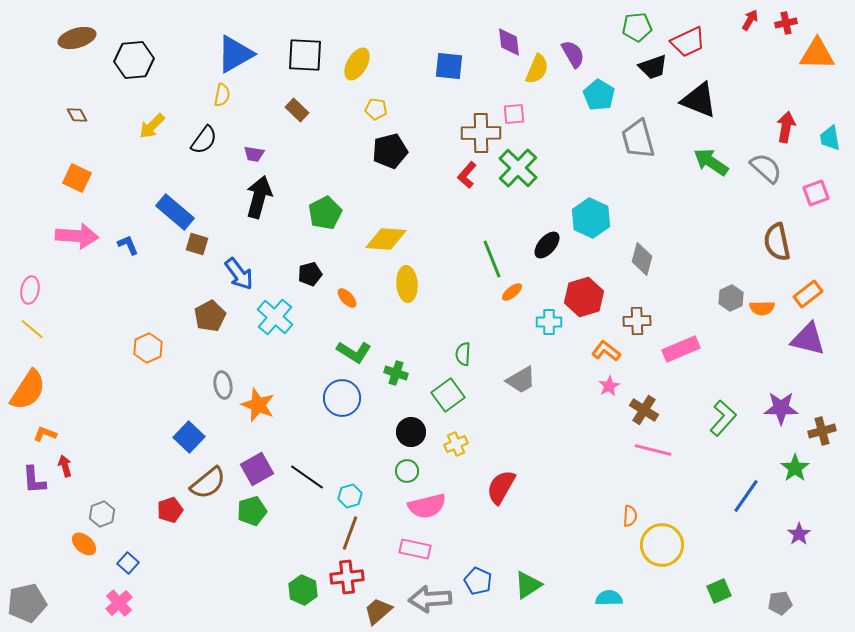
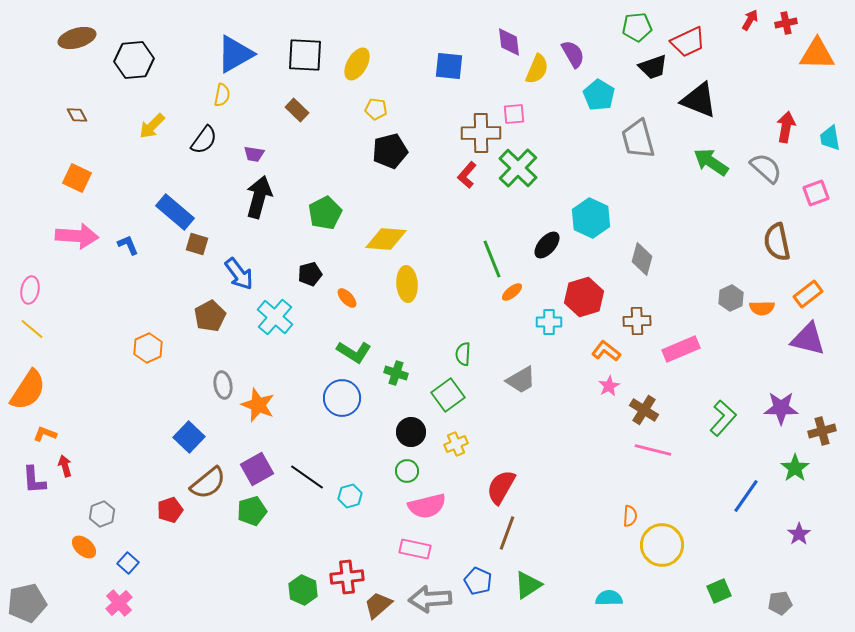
brown line at (350, 533): moved 157 px right
orange ellipse at (84, 544): moved 3 px down
brown trapezoid at (378, 611): moved 6 px up
